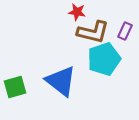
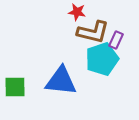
purple rectangle: moved 9 px left, 9 px down
cyan pentagon: moved 2 px left
blue triangle: rotated 32 degrees counterclockwise
green square: rotated 15 degrees clockwise
